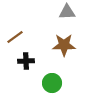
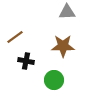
brown star: moved 1 px left, 1 px down
black cross: rotated 14 degrees clockwise
green circle: moved 2 px right, 3 px up
